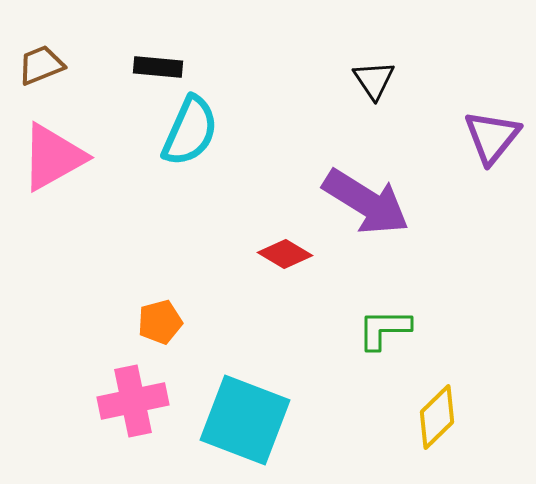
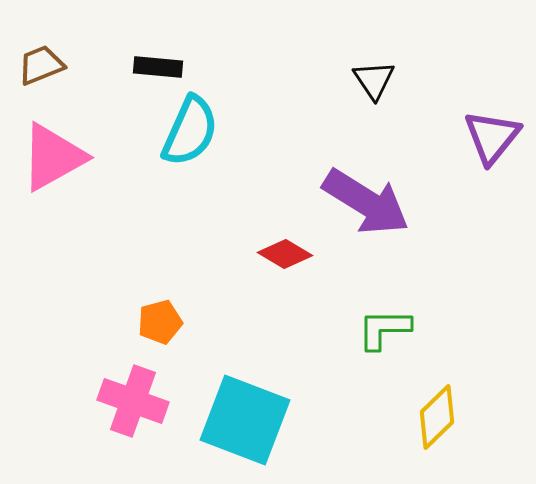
pink cross: rotated 32 degrees clockwise
